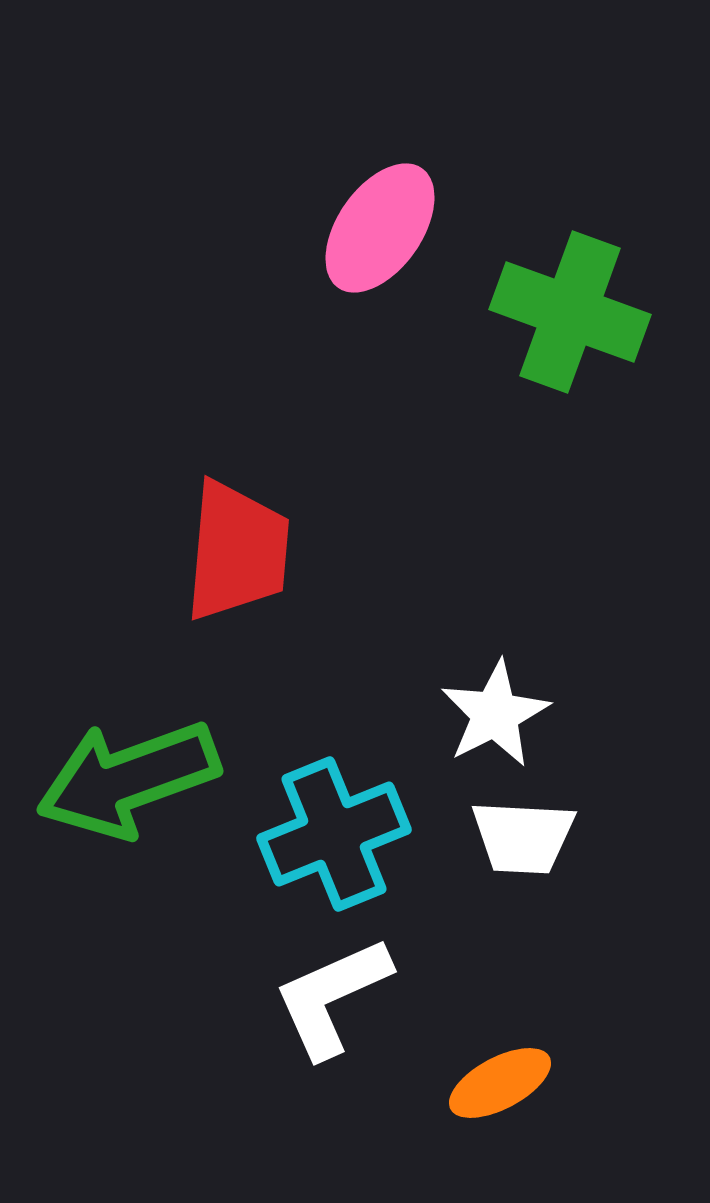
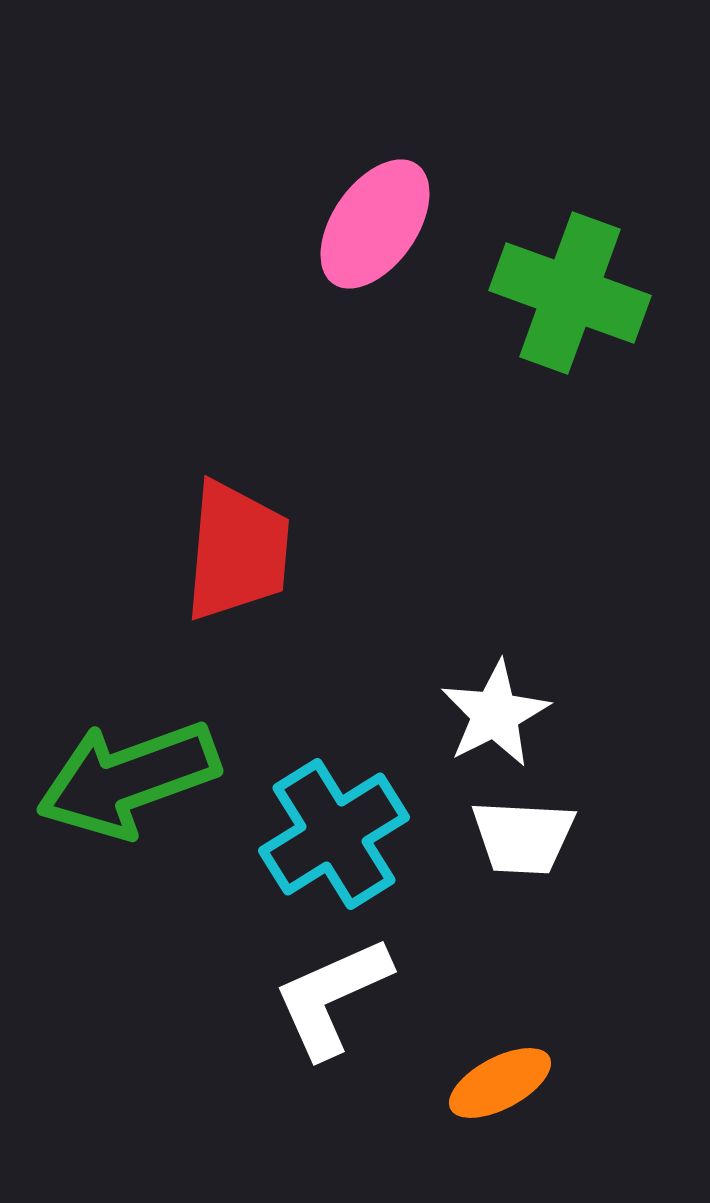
pink ellipse: moved 5 px left, 4 px up
green cross: moved 19 px up
cyan cross: rotated 10 degrees counterclockwise
